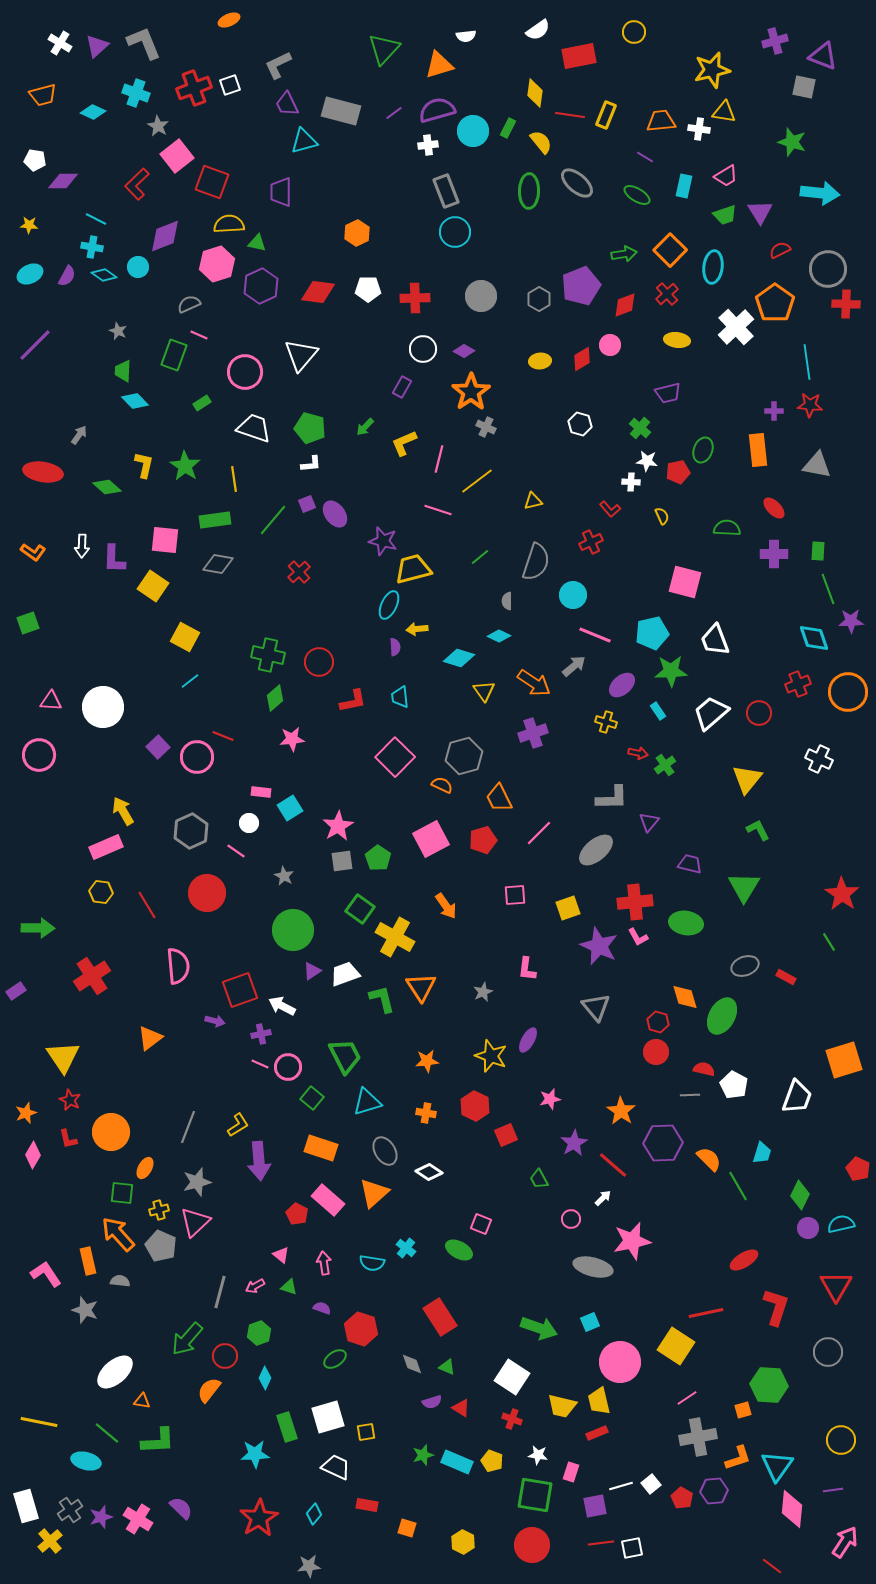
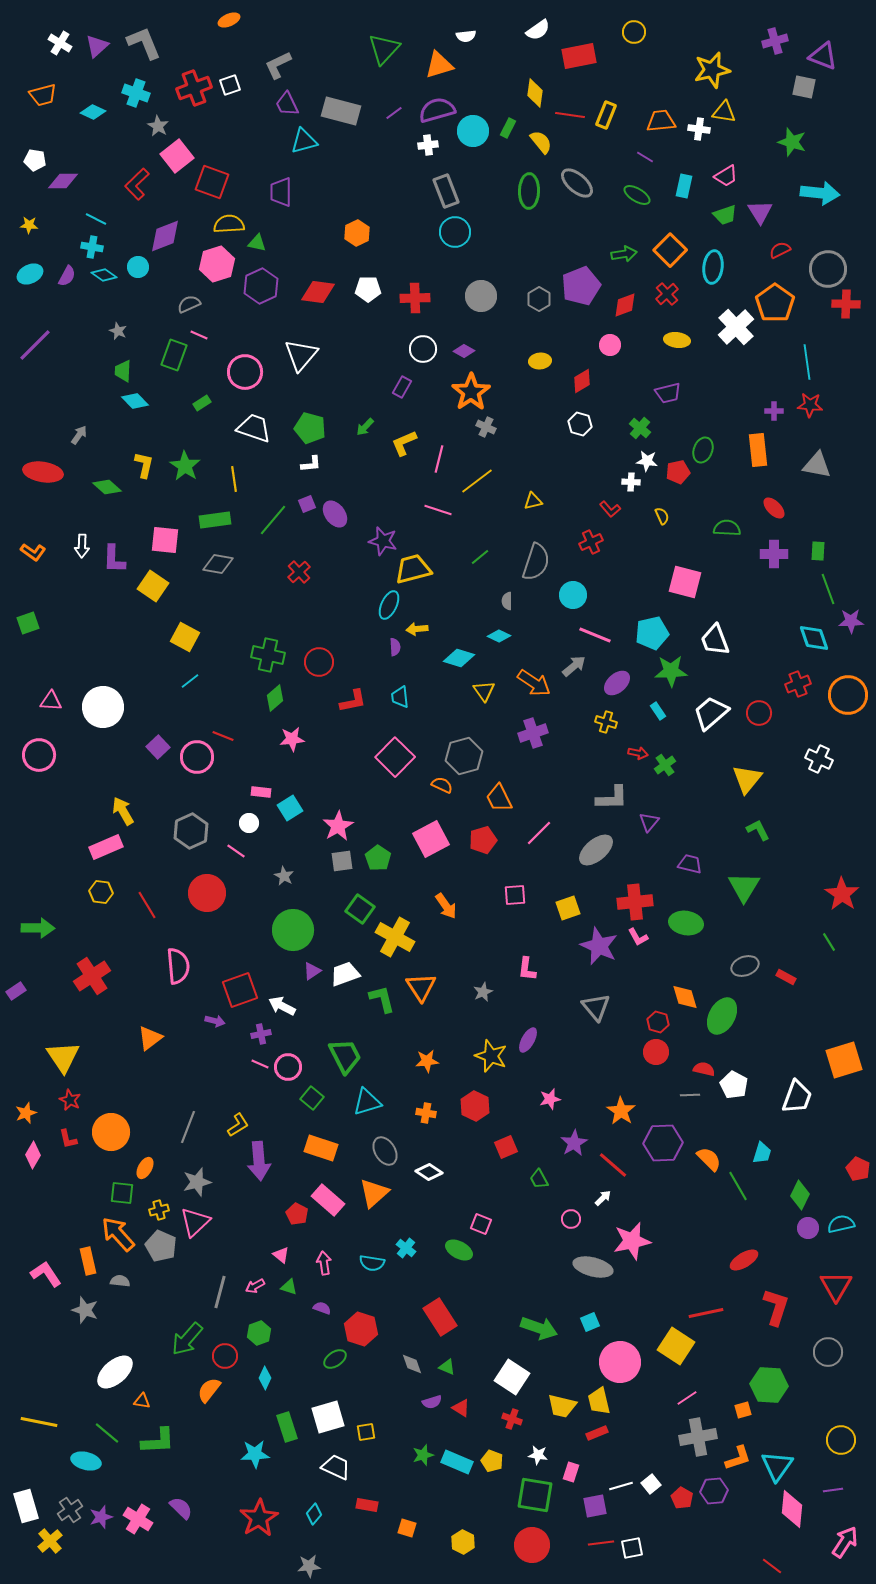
red diamond at (582, 359): moved 22 px down
purple ellipse at (622, 685): moved 5 px left, 2 px up
orange circle at (848, 692): moved 3 px down
red square at (506, 1135): moved 12 px down
